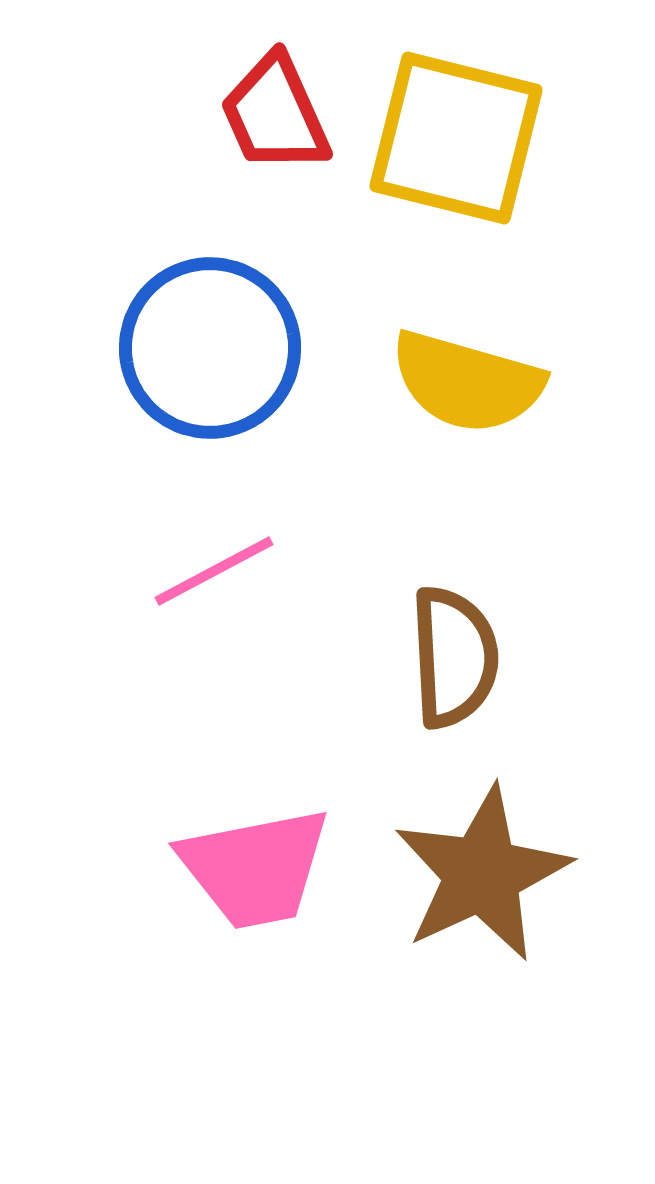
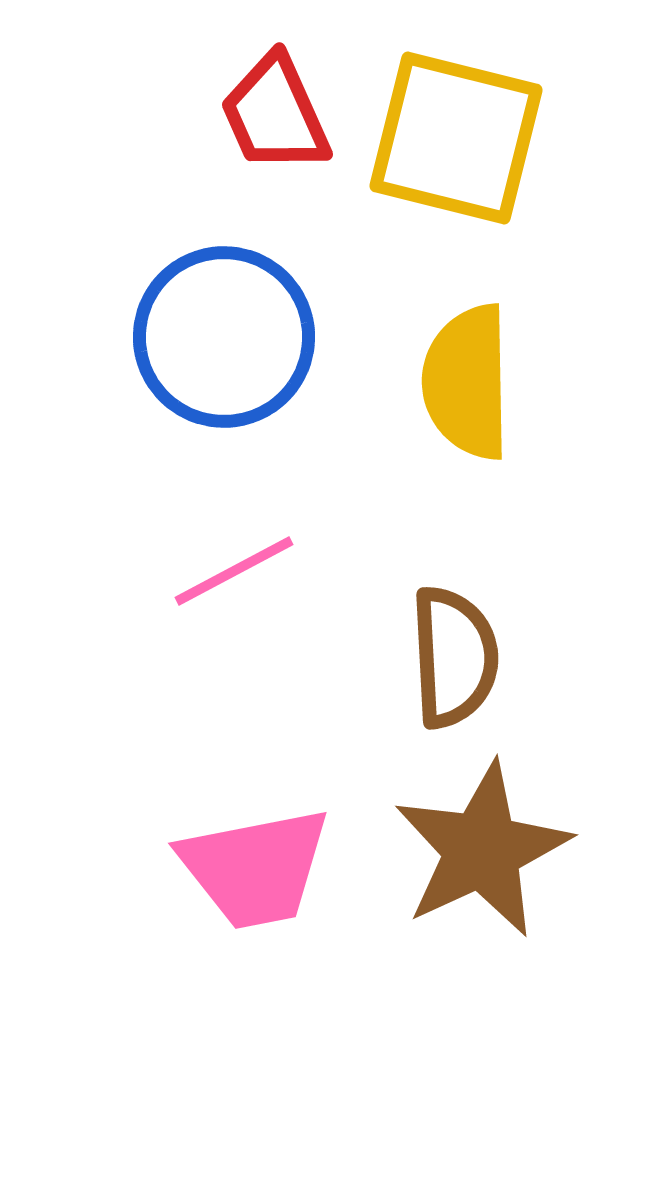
blue circle: moved 14 px right, 11 px up
yellow semicircle: rotated 73 degrees clockwise
pink line: moved 20 px right
brown star: moved 24 px up
